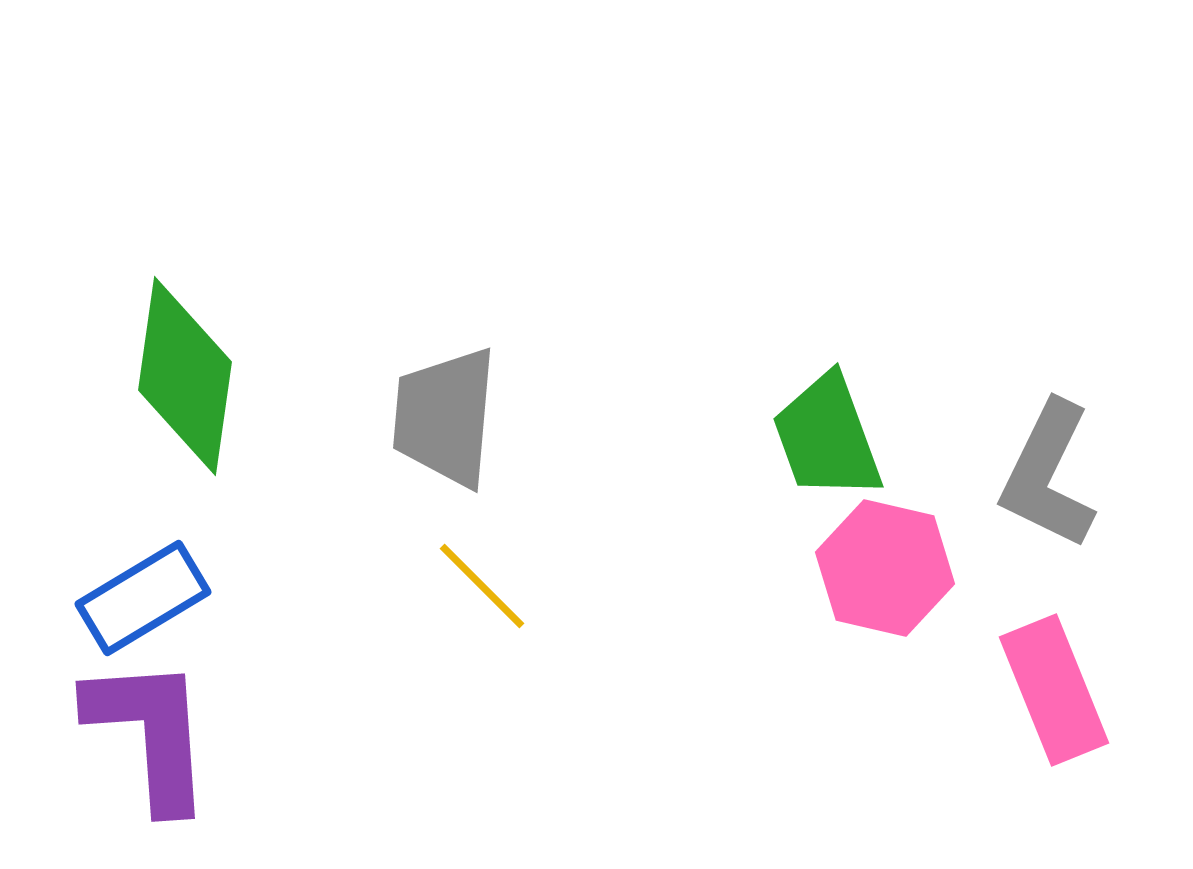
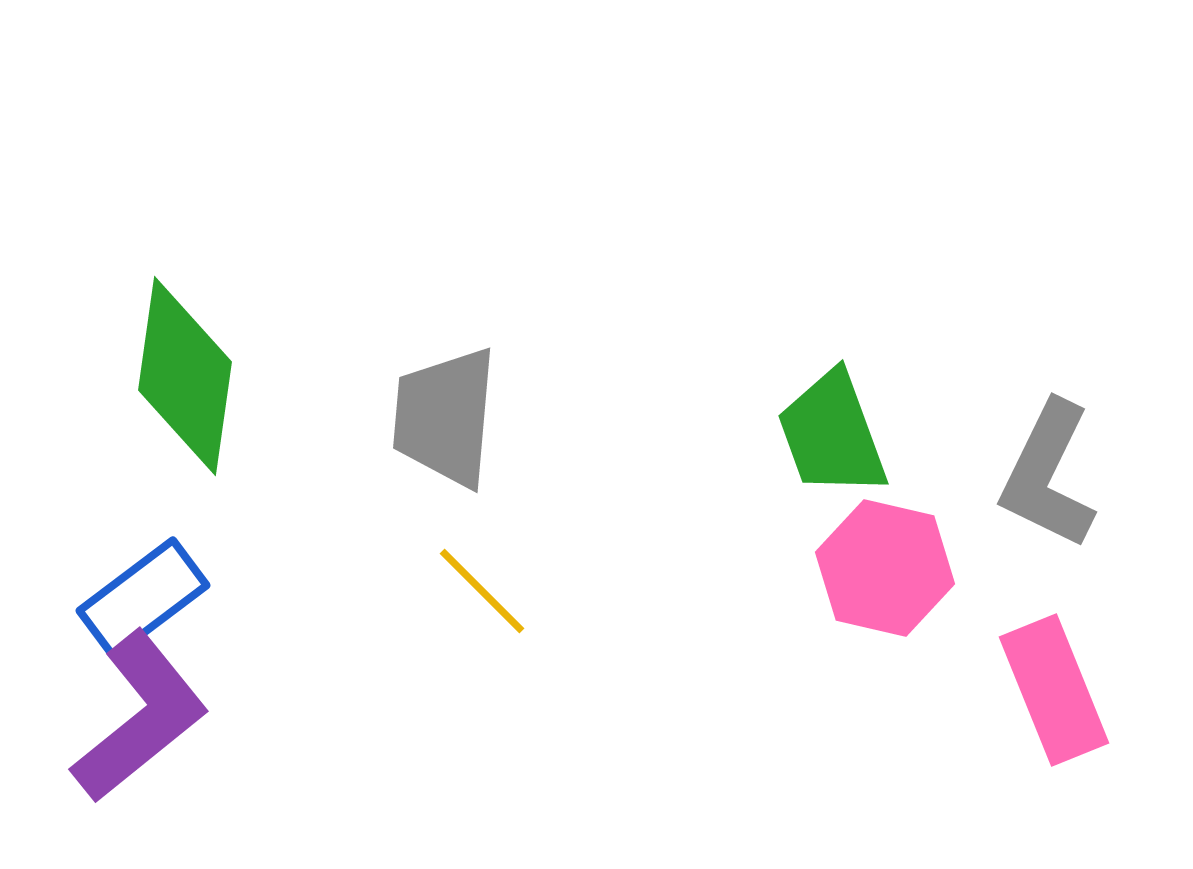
green trapezoid: moved 5 px right, 3 px up
yellow line: moved 5 px down
blue rectangle: rotated 6 degrees counterclockwise
purple L-shape: moved 10 px left, 16 px up; rotated 55 degrees clockwise
